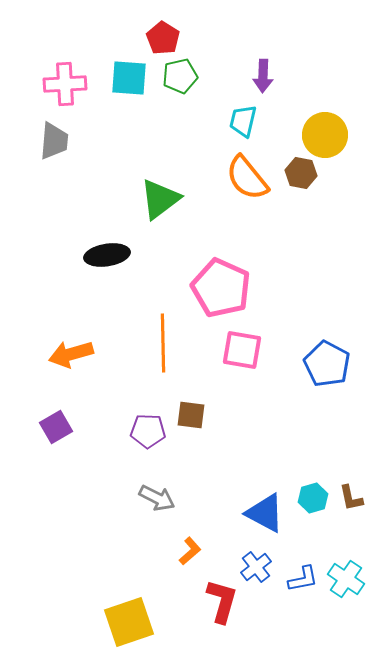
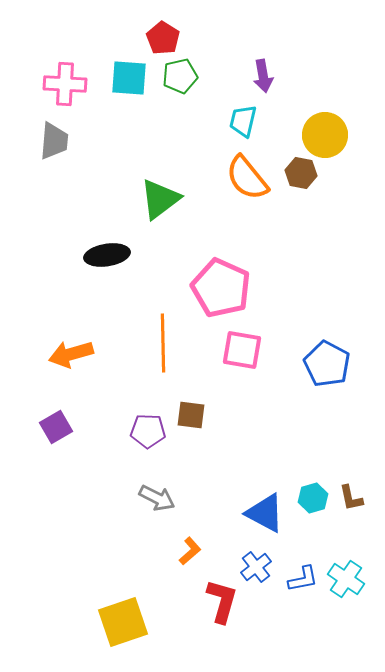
purple arrow: rotated 12 degrees counterclockwise
pink cross: rotated 6 degrees clockwise
yellow square: moved 6 px left
